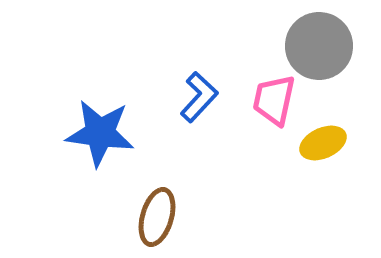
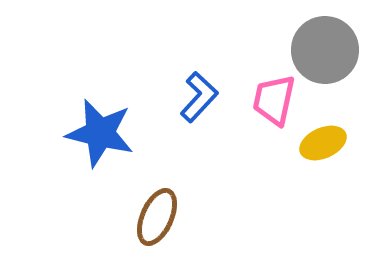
gray circle: moved 6 px right, 4 px down
blue star: rotated 6 degrees clockwise
brown ellipse: rotated 8 degrees clockwise
